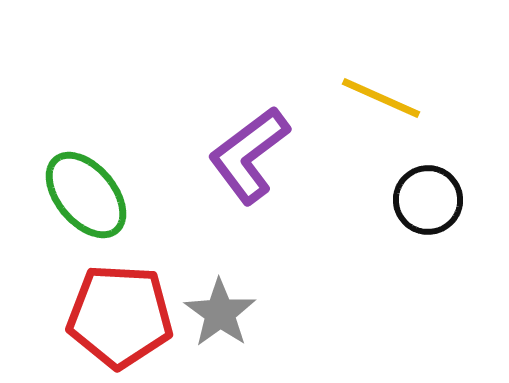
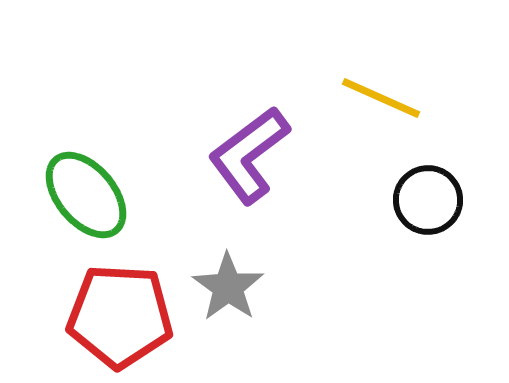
gray star: moved 8 px right, 26 px up
